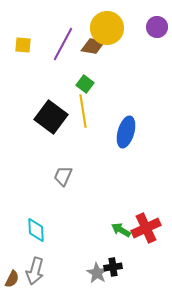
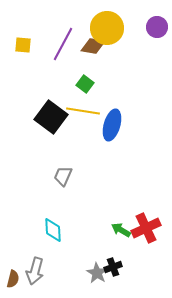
yellow line: rotated 72 degrees counterclockwise
blue ellipse: moved 14 px left, 7 px up
cyan diamond: moved 17 px right
black cross: rotated 12 degrees counterclockwise
brown semicircle: moved 1 px right; rotated 12 degrees counterclockwise
